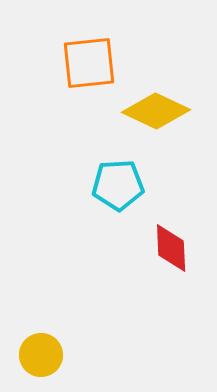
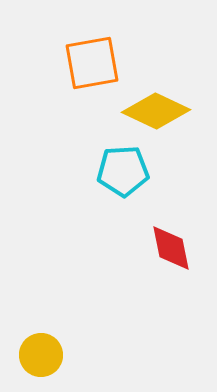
orange square: moved 3 px right; rotated 4 degrees counterclockwise
cyan pentagon: moved 5 px right, 14 px up
red diamond: rotated 9 degrees counterclockwise
